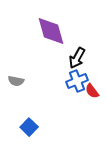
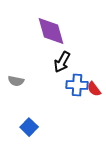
black arrow: moved 15 px left, 4 px down
blue cross: moved 4 px down; rotated 25 degrees clockwise
red semicircle: moved 2 px right, 2 px up
